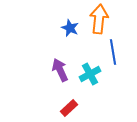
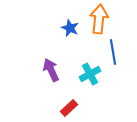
purple arrow: moved 9 px left
